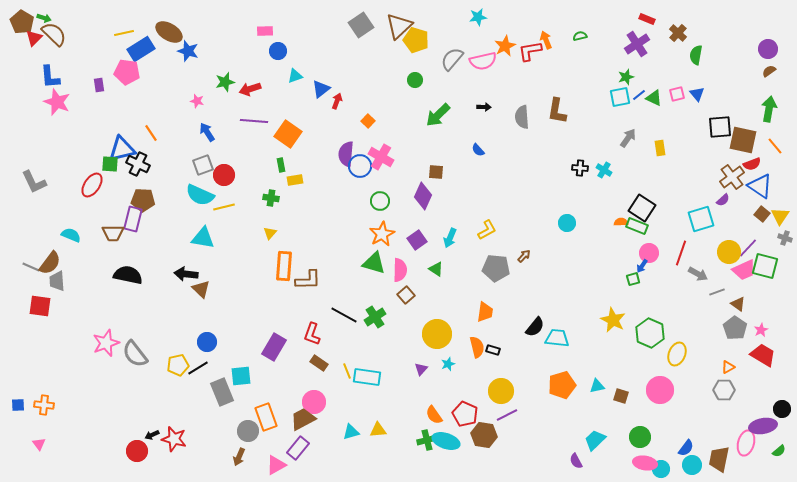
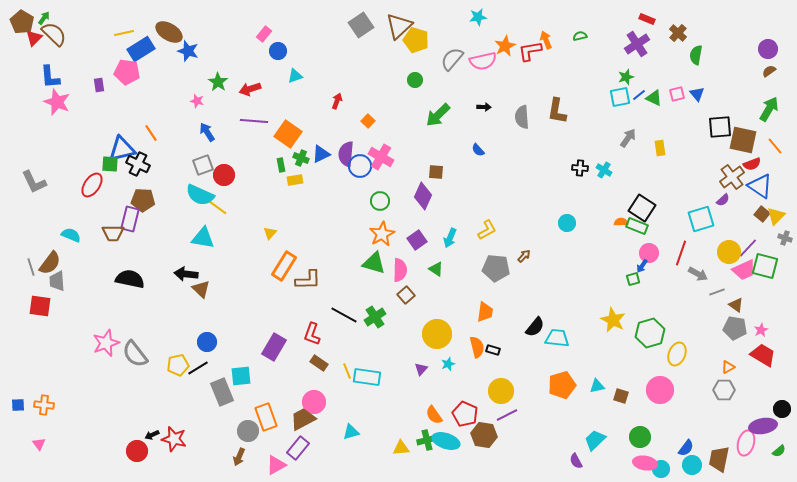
green arrow at (44, 18): rotated 72 degrees counterclockwise
pink rectangle at (265, 31): moved 1 px left, 3 px down; rotated 49 degrees counterclockwise
green star at (225, 82): moved 7 px left; rotated 24 degrees counterclockwise
blue triangle at (321, 89): moved 65 px down; rotated 12 degrees clockwise
green arrow at (769, 109): rotated 20 degrees clockwise
green cross at (271, 198): moved 30 px right, 40 px up; rotated 14 degrees clockwise
yellow line at (224, 207): moved 7 px left; rotated 50 degrees clockwise
yellow triangle at (780, 216): moved 4 px left; rotated 12 degrees clockwise
purple rectangle at (133, 219): moved 3 px left
orange rectangle at (284, 266): rotated 28 degrees clockwise
gray line at (31, 267): rotated 48 degrees clockwise
black semicircle at (128, 275): moved 2 px right, 4 px down
brown triangle at (738, 304): moved 2 px left, 1 px down
gray pentagon at (735, 328): rotated 25 degrees counterclockwise
green hexagon at (650, 333): rotated 20 degrees clockwise
yellow triangle at (378, 430): moved 23 px right, 18 px down
